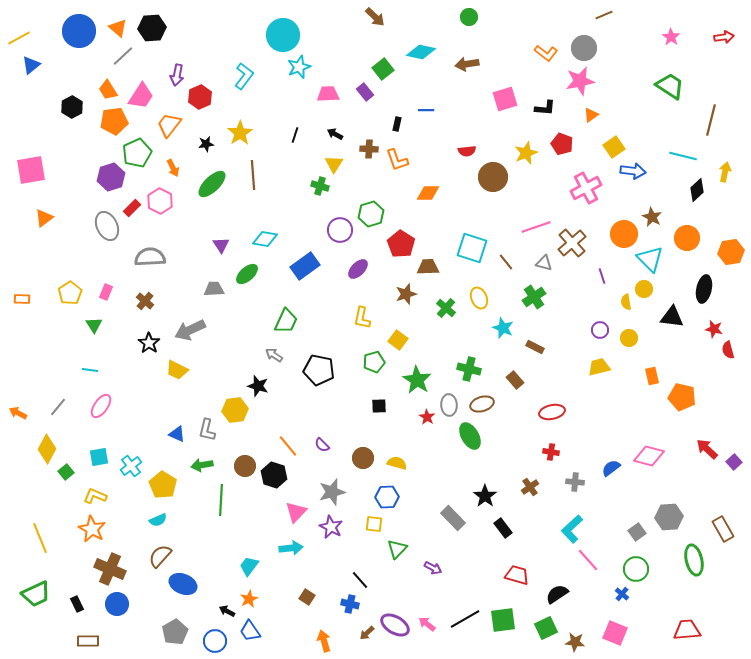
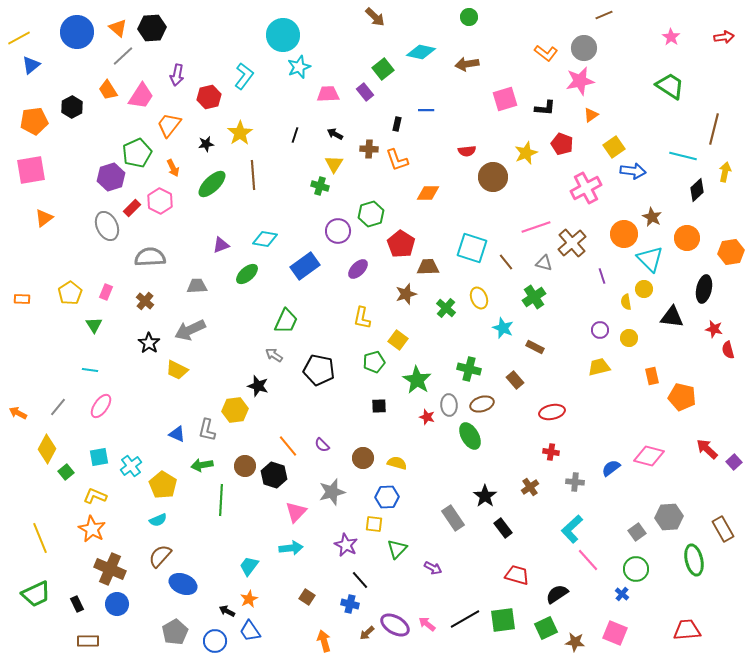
blue circle at (79, 31): moved 2 px left, 1 px down
red hexagon at (200, 97): moved 9 px right; rotated 10 degrees clockwise
brown line at (711, 120): moved 3 px right, 9 px down
orange pentagon at (114, 121): moved 80 px left
purple circle at (340, 230): moved 2 px left, 1 px down
purple triangle at (221, 245): rotated 42 degrees clockwise
gray trapezoid at (214, 289): moved 17 px left, 3 px up
red star at (427, 417): rotated 14 degrees counterclockwise
gray rectangle at (453, 518): rotated 10 degrees clockwise
purple star at (331, 527): moved 15 px right, 18 px down
